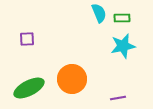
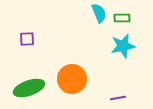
green ellipse: rotated 8 degrees clockwise
